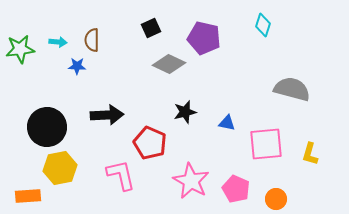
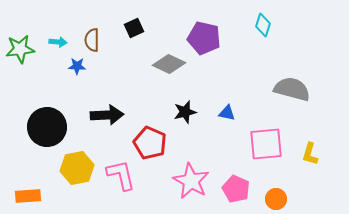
black square: moved 17 px left
blue triangle: moved 10 px up
yellow hexagon: moved 17 px right
